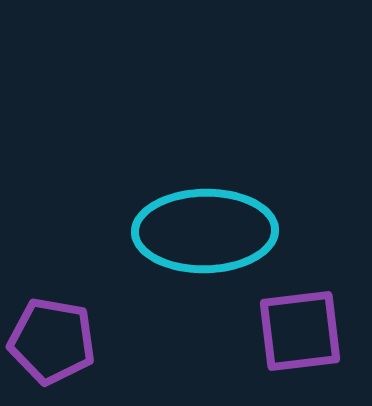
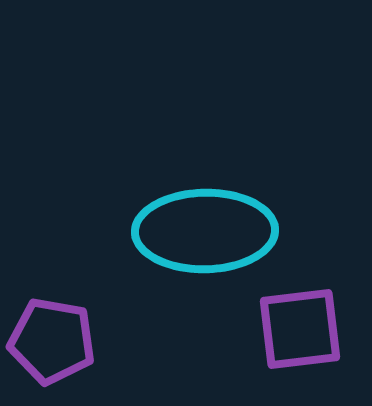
purple square: moved 2 px up
